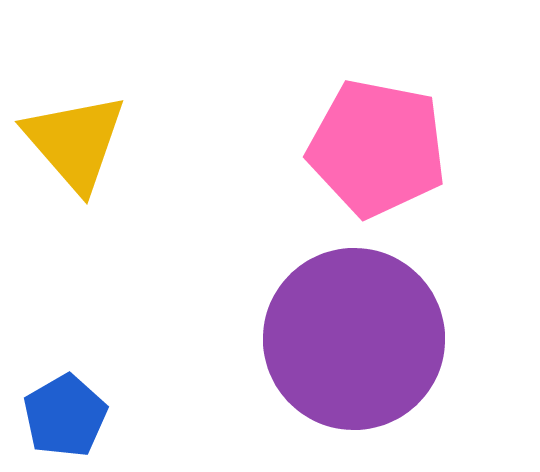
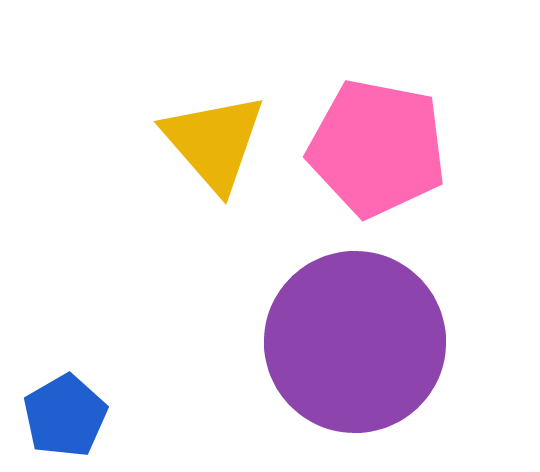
yellow triangle: moved 139 px right
purple circle: moved 1 px right, 3 px down
